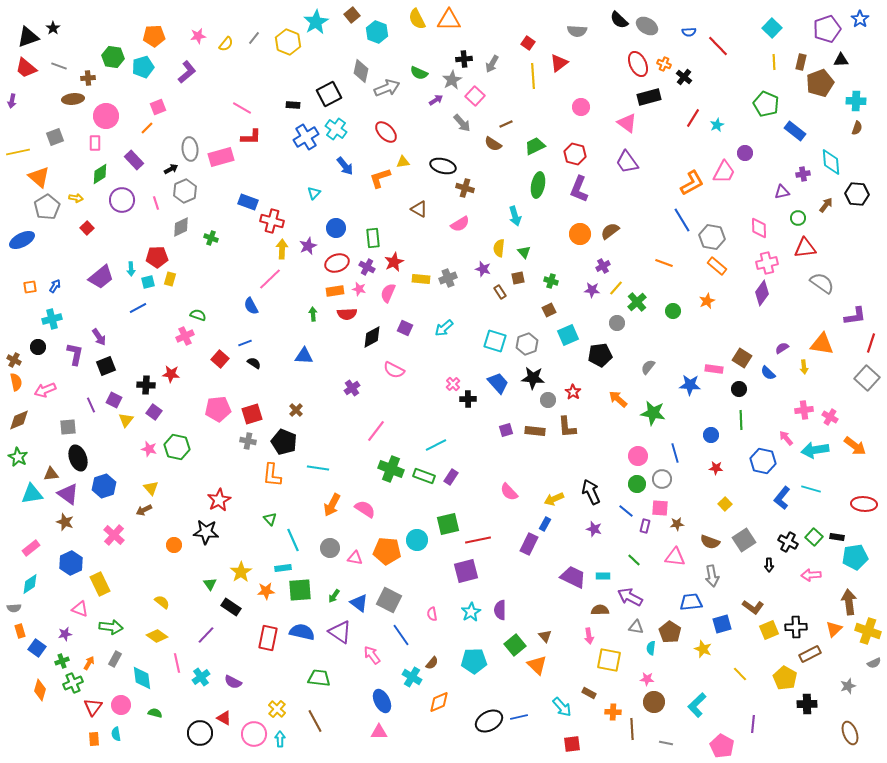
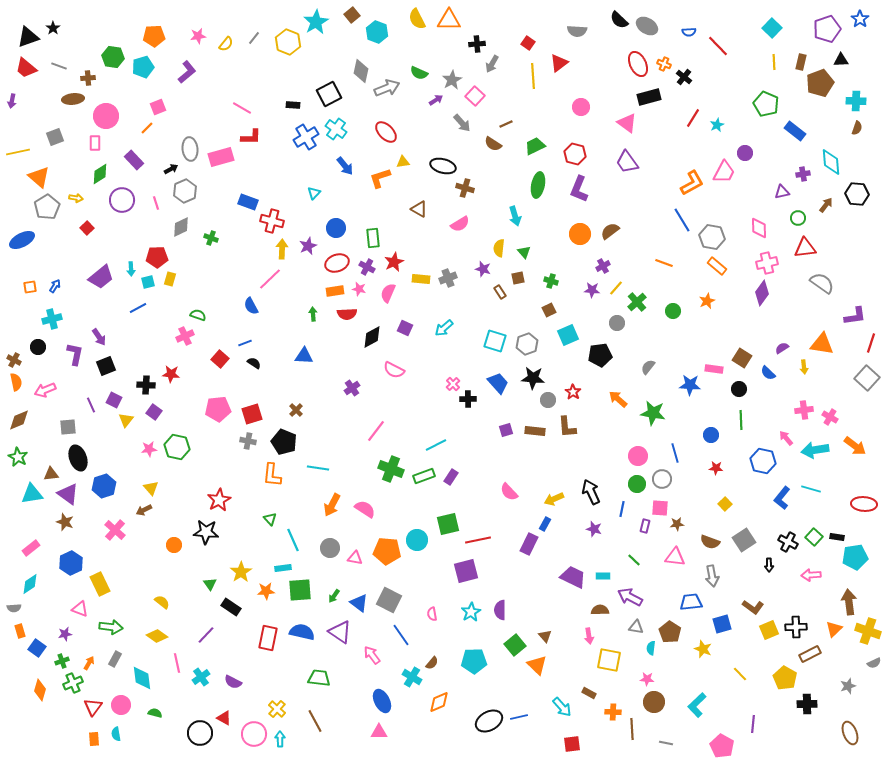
black cross at (464, 59): moved 13 px right, 15 px up
pink star at (149, 449): rotated 21 degrees counterclockwise
green rectangle at (424, 476): rotated 40 degrees counterclockwise
blue line at (626, 511): moved 4 px left, 2 px up; rotated 63 degrees clockwise
pink cross at (114, 535): moved 1 px right, 5 px up
